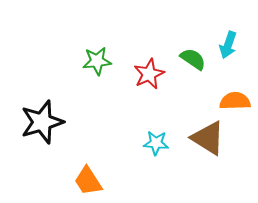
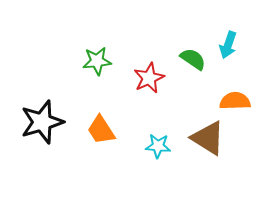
red star: moved 4 px down
cyan star: moved 2 px right, 3 px down
orange trapezoid: moved 13 px right, 51 px up
